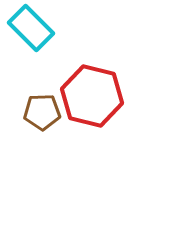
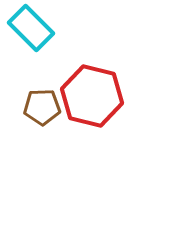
brown pentagon: moved 5 px up
